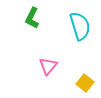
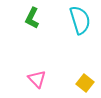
cyan semicircle: moved 6 px up
pink triangle: moved 11 px left, 13 px down; rotated 24 degrees counterclockwise
